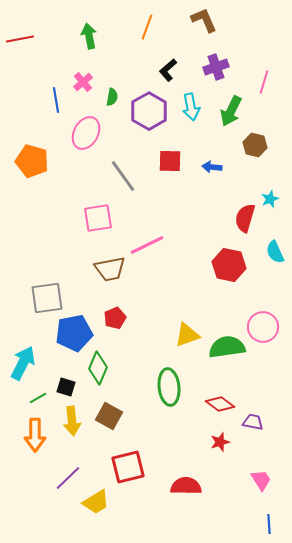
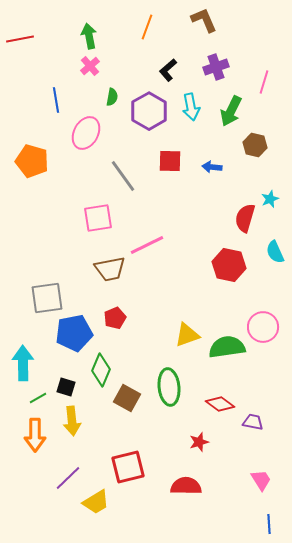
pink cross at (83, 82): moved 7 px right, 16 px up
cyan arrow at (23, 363): rotated 28 degrees counterclockwise
green diamond at (98, 368): moved 3 px right, 2 px down
brown square at (109, 416): moved 18 px right, 18 px up
red star at (220, 442): moved 21 px left
